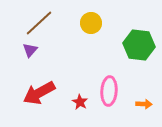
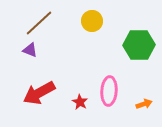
yellow circle: moved 1 px right, 2 px up
green hexagon: rotated 8 degrees counterclockwise
purple triangle: rotated 49 degrees counterclockwise
orange arrow: rotated 21 degrees counterclockwise
